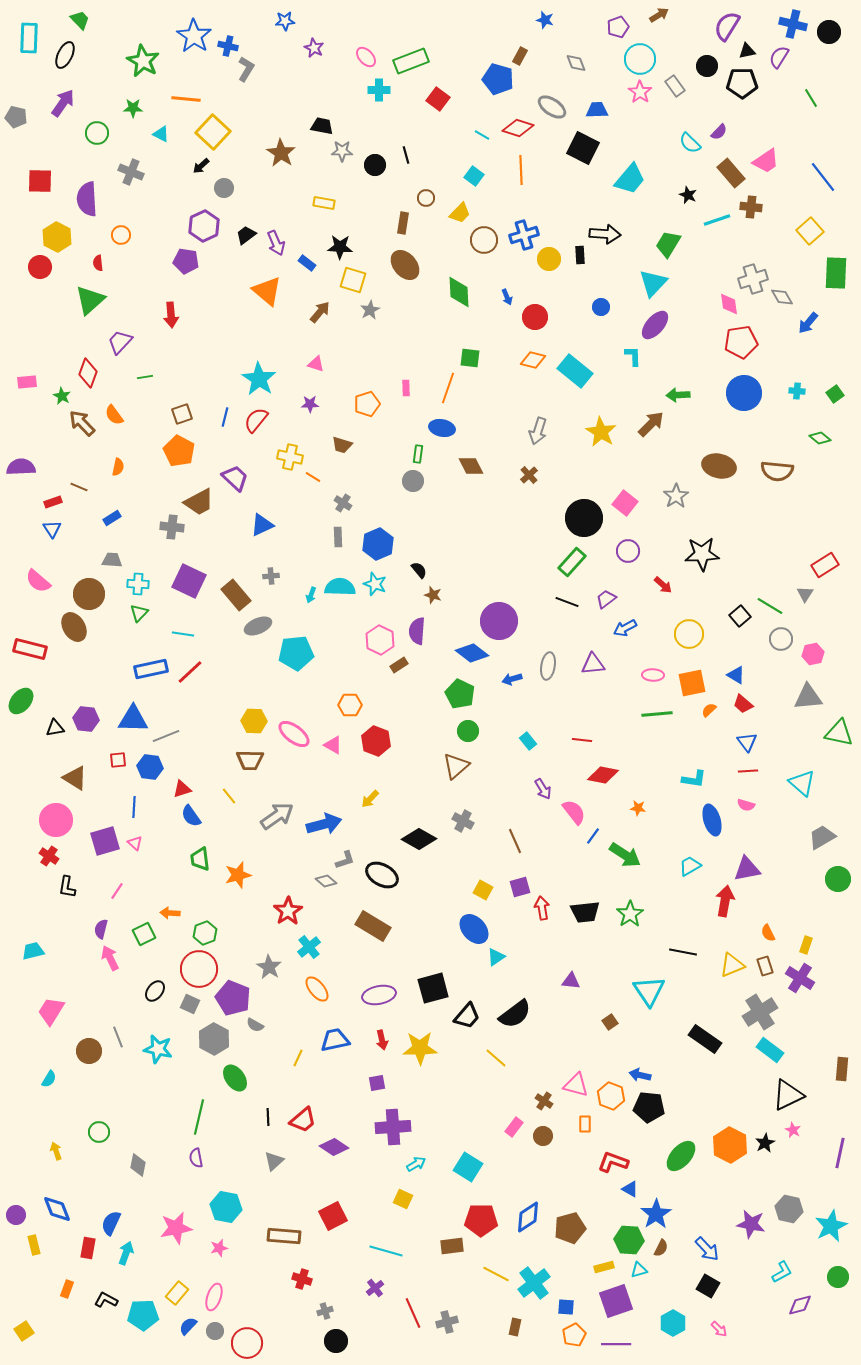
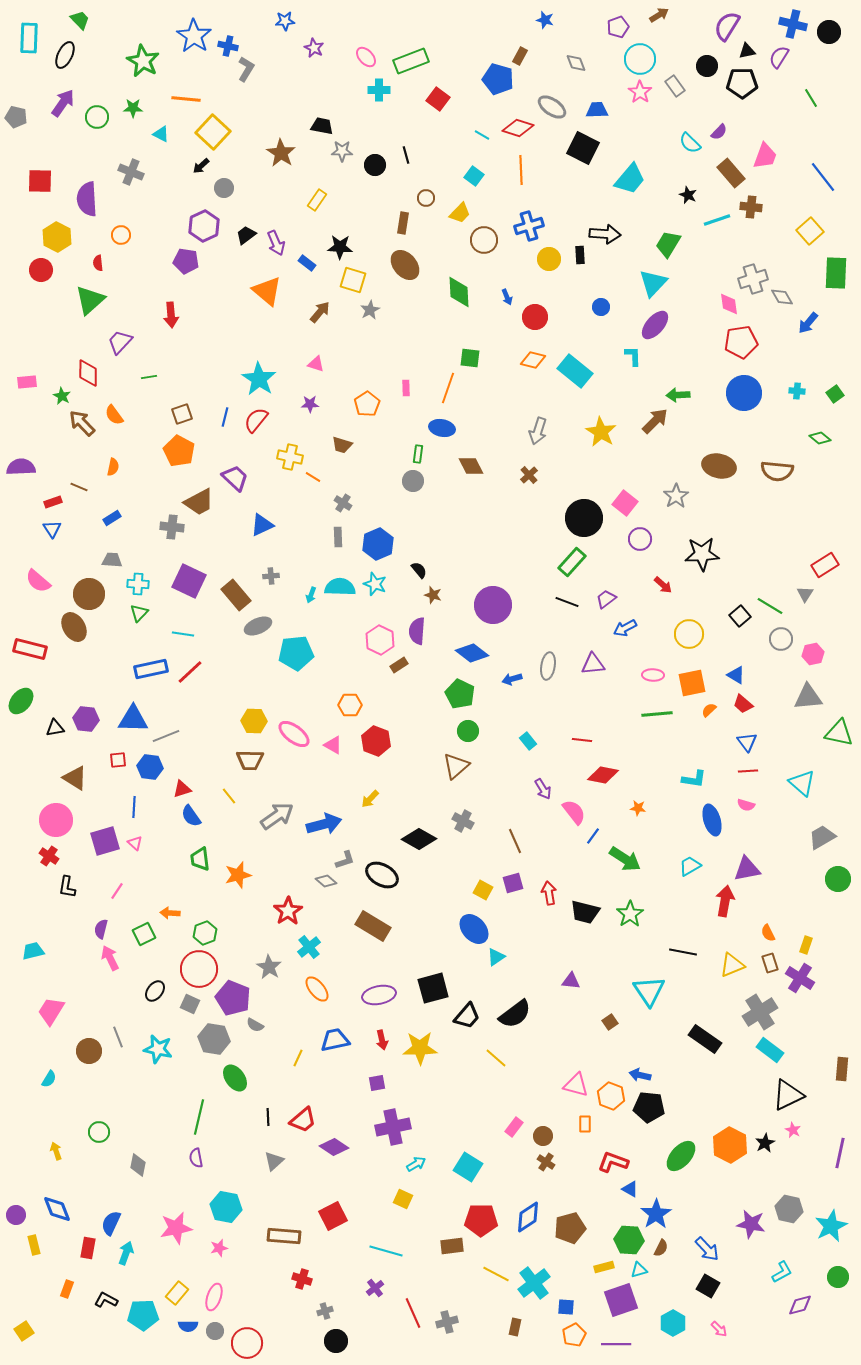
green circle at (97, 133): moved 16 px up
pink trapezoid at (766, 161): moved 1 px left, 5 px up; rotated 36 degrees counterclockwise
yellow rectangle at (324, 203): moved 7 px left, 3 px up; rotated 65 degrees counterclockwise
blue cross at (524, 235): moved 5 px right, 9 px up
red circle at (40, 267): moved 1 px right, 3 px down
red diamond at (88, 373): rotated 20 degrees counterclockwise
green line at (145, 377): moved 4 px right
orange pentagon at (367, 404): rotated 15 degrees counterclockwise
brown arrow at (651, 424): moved 4 px right, 3 px up
orange semicircle at (118, 467): moved 5 px left
purple circle at (628, 551): moved 12 px right, 12 px up
purple circle at (499, 621): moved 6 px left, 16 px up
green arrow at (625, 855): moved 4 px down
purple square at (520, 887): moved 7 px left, 4 px up
red arrow at (542, 908): moved 7 px right, 15 px up
black trapezoid at (585, 912): rotated 20 degrees clockwise
brown rectangle at (765, 966): moved 5 px right, 3 px up
gray hexagon at (214, 1039): rotated 20 degrees counterclockwise
brown cross at (544, 1101): moved 2 px right, 61 px down
purple cross at (393, 1127): rotated 8 degrees counterclockwise
purple square at (616, 1301): moved 5 px right, 1 px up
blue semicircle at (188, 1326): rotated 132 degrees counterclockwise
